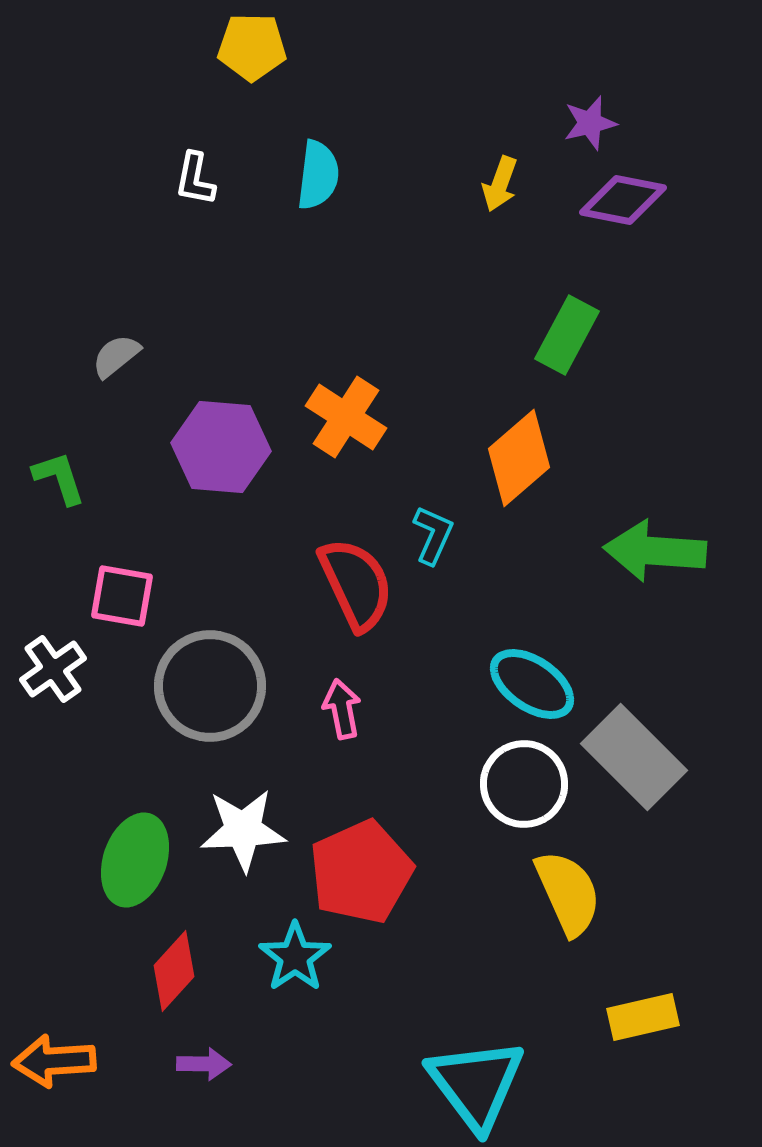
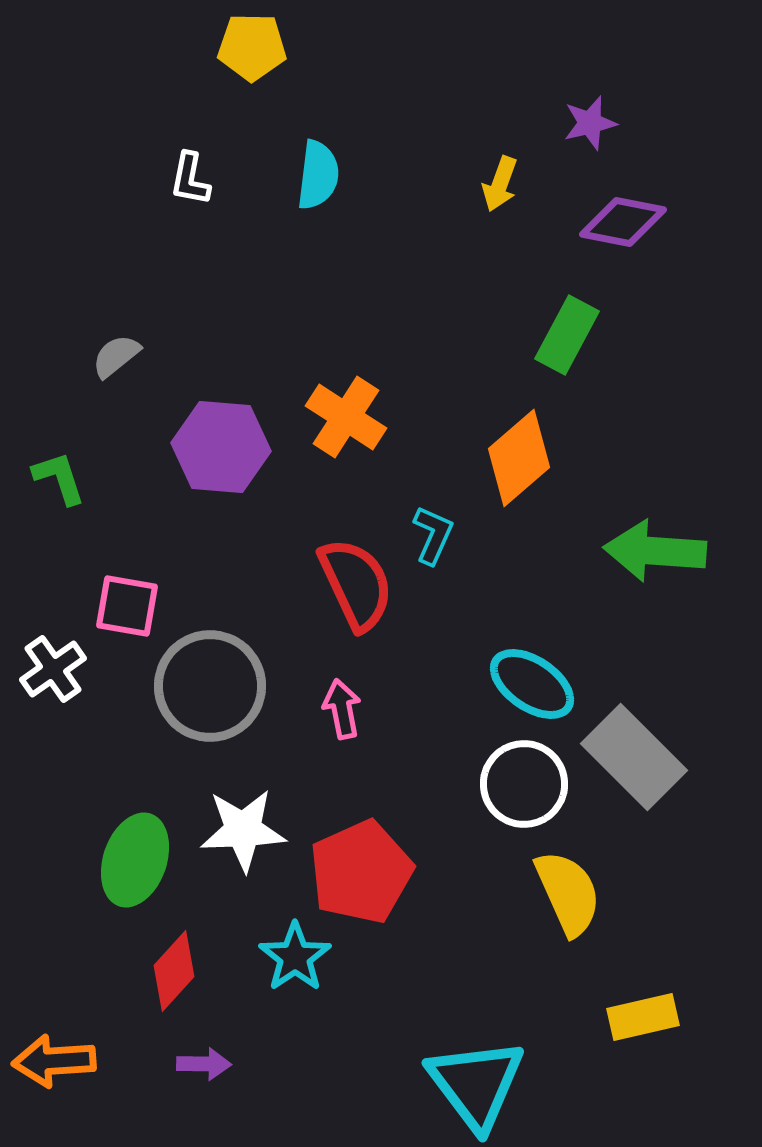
white L-shape: moved 5 px left
purple diamond: moved 22 px down
pink square: moved 5 px right, 10 px down
